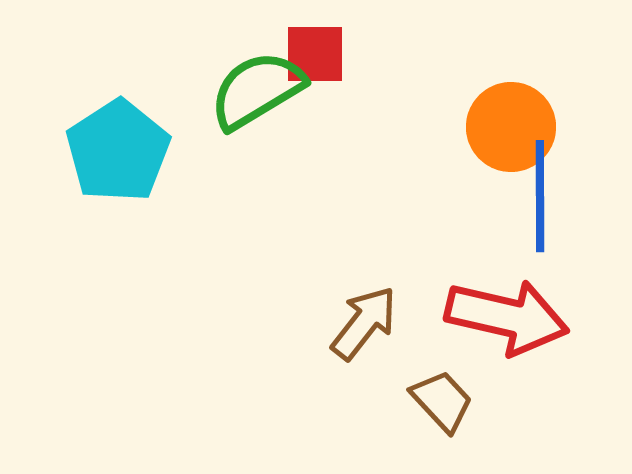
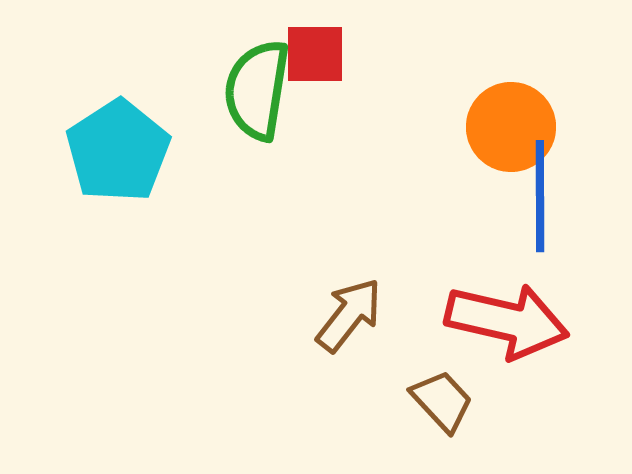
green semicircle: rotated 50 degrees counterclockwise
red arrow: moved 4 px down
brown arrow: moved 15 px left, 8 px up
